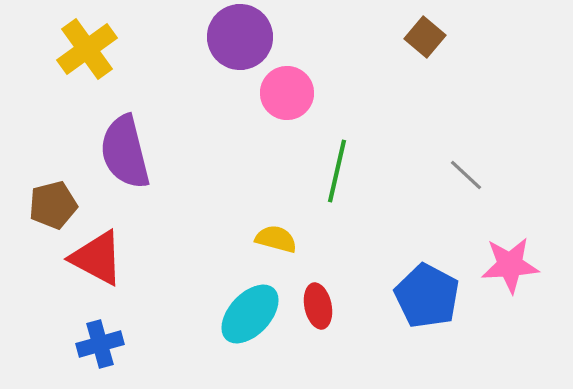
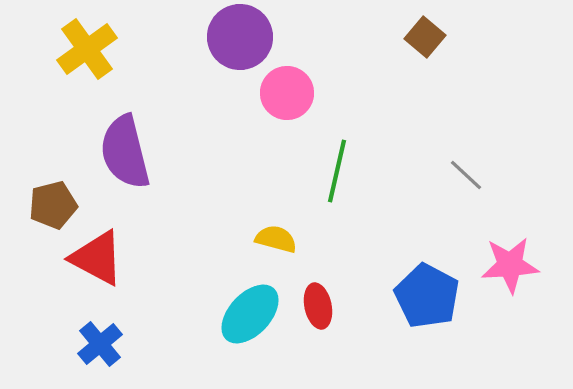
blue cross: rotated 24 degrees counterclockwise
